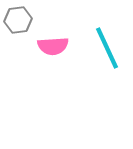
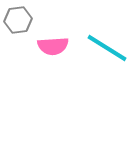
cyan line: rotated 33 degrees counterclockwise
